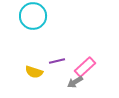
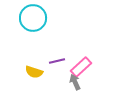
cyan circle: moved 2 px down
pink rectangle: moved 4 px left
gray arrow: rotated 98 degrees clockwise
